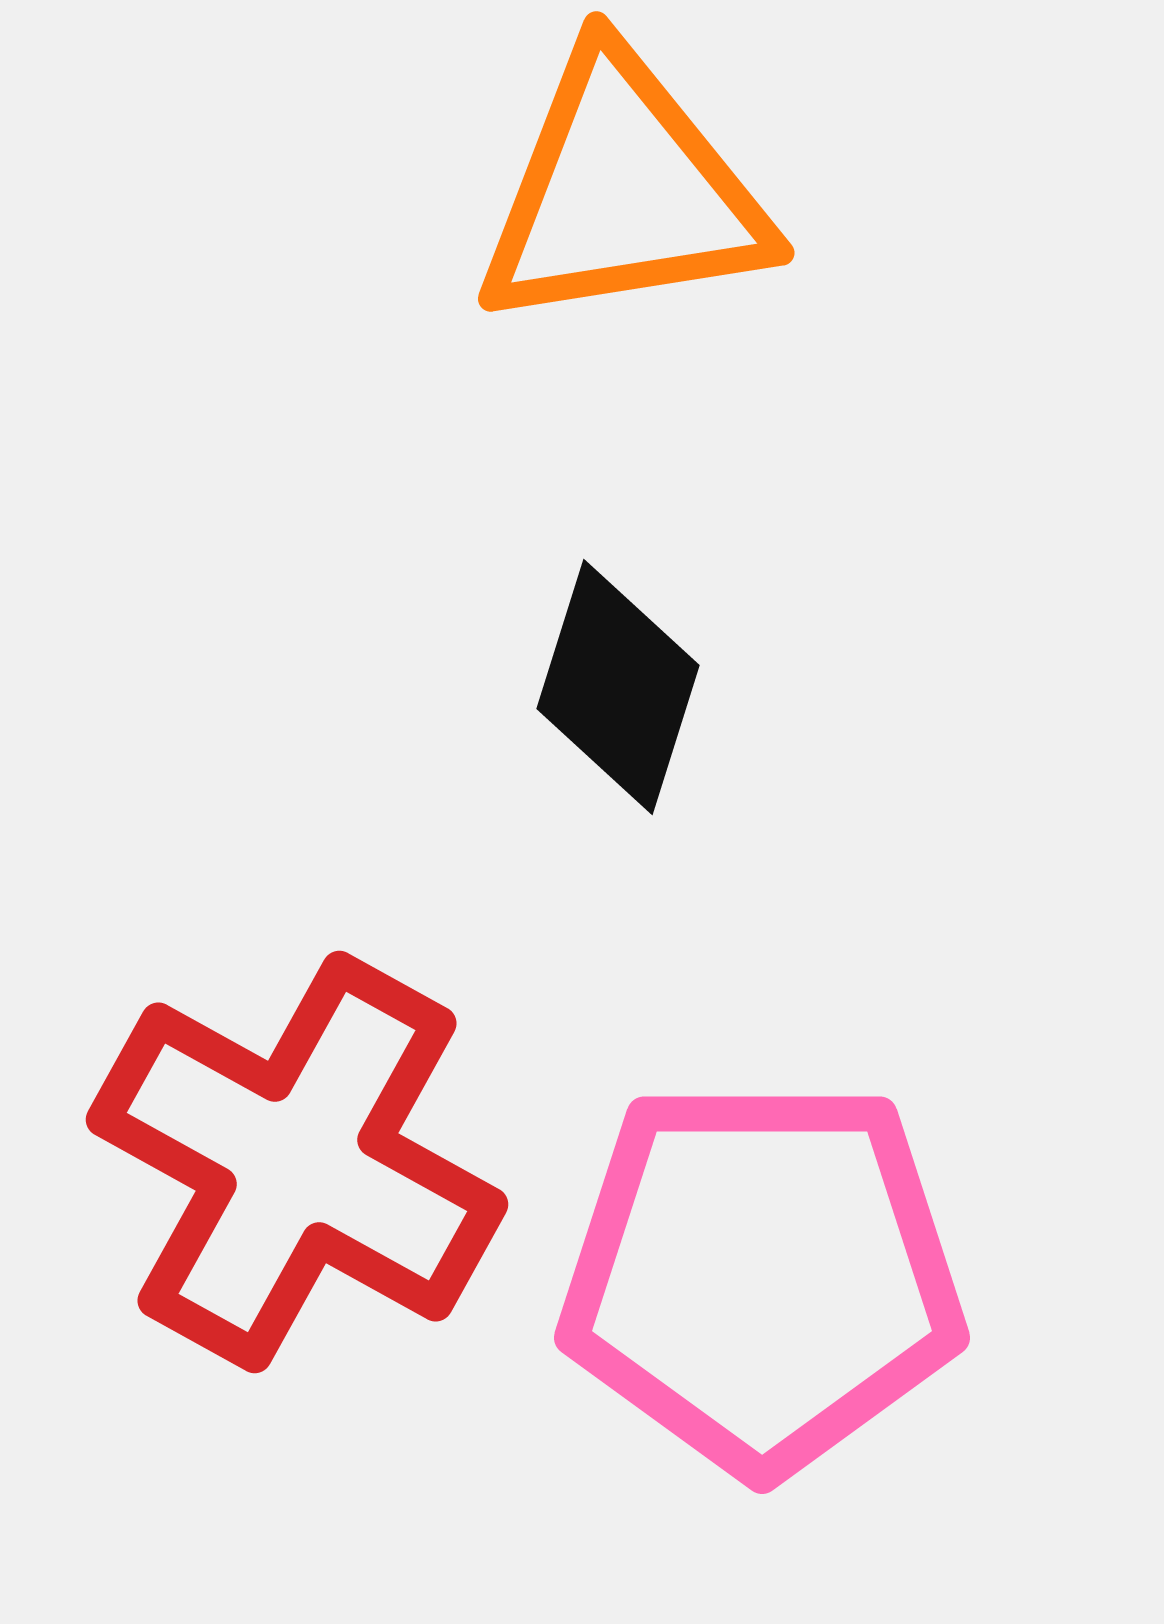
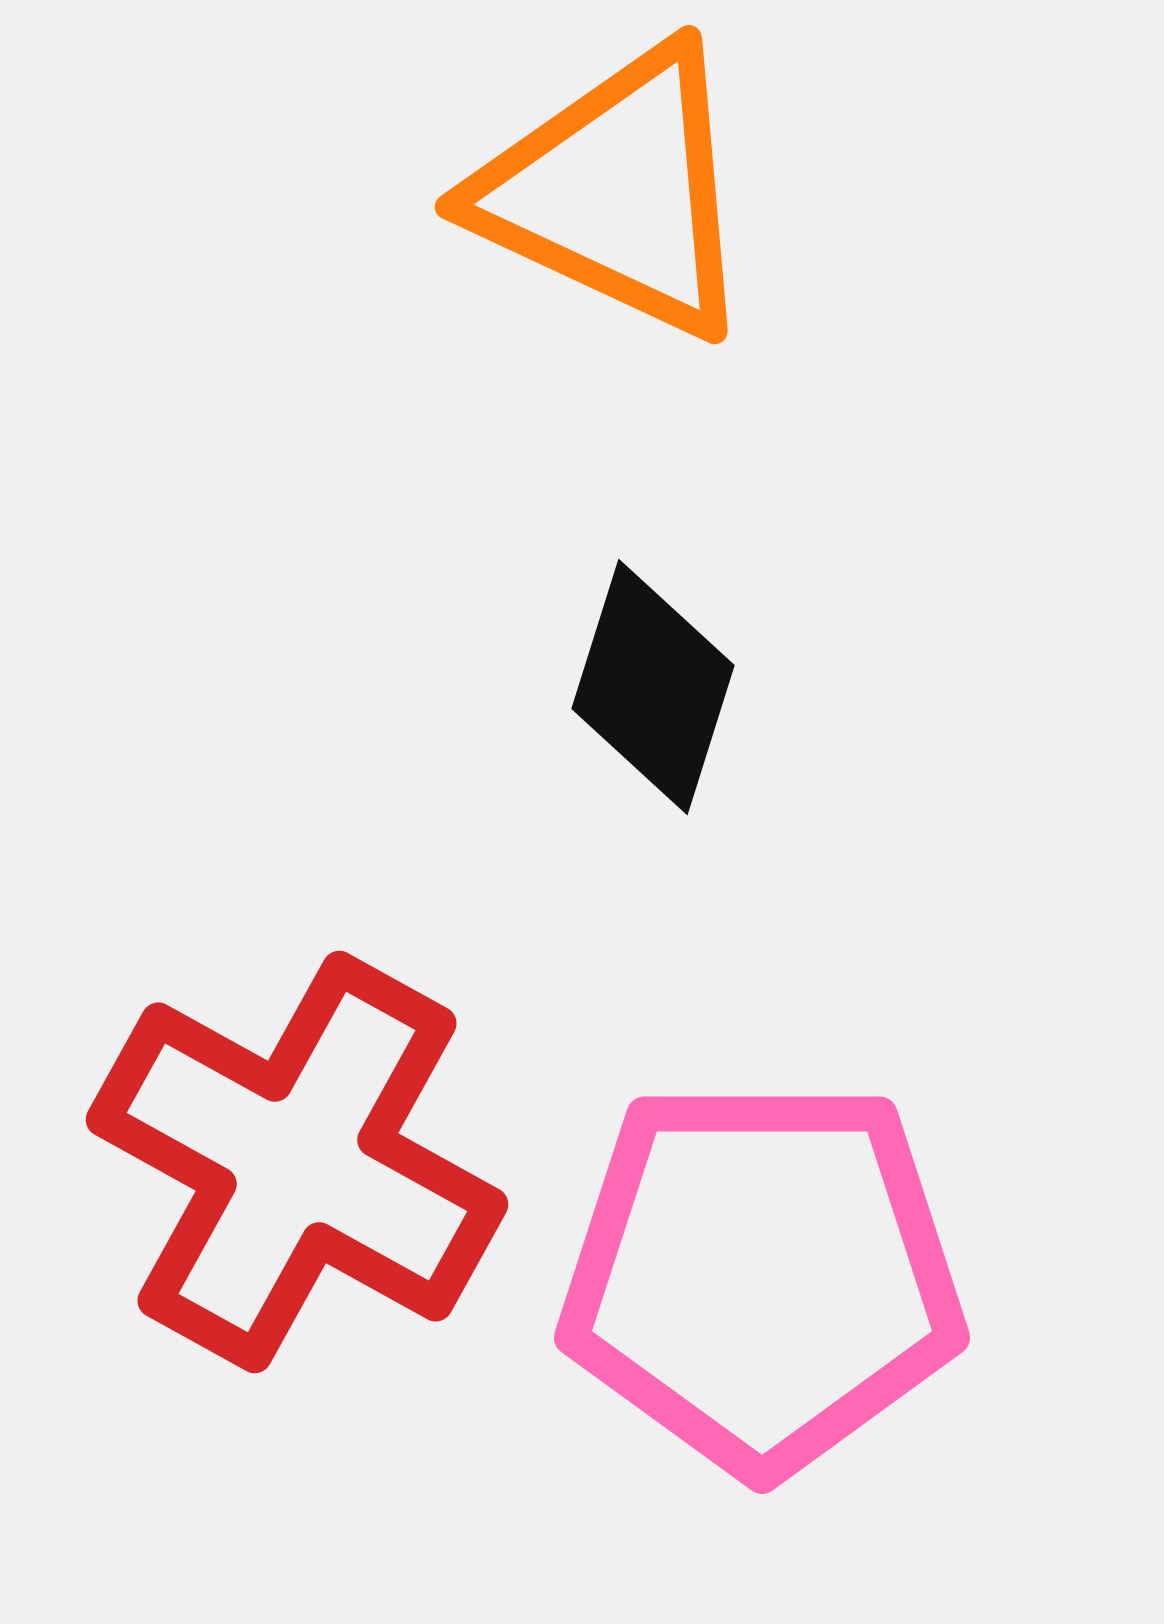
orange triangle: moved 6 px left; rotated 34 degrees clockwise
black diamond: moved 35 px right
